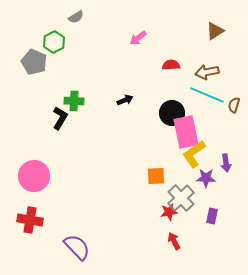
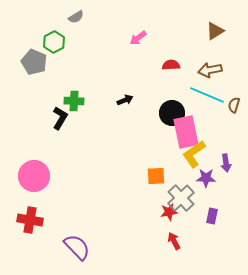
brown arrow: moved 3 px right, 2 px up
